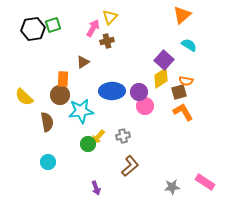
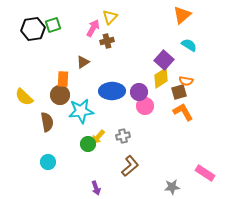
pink rectangle: moved 9 px up
